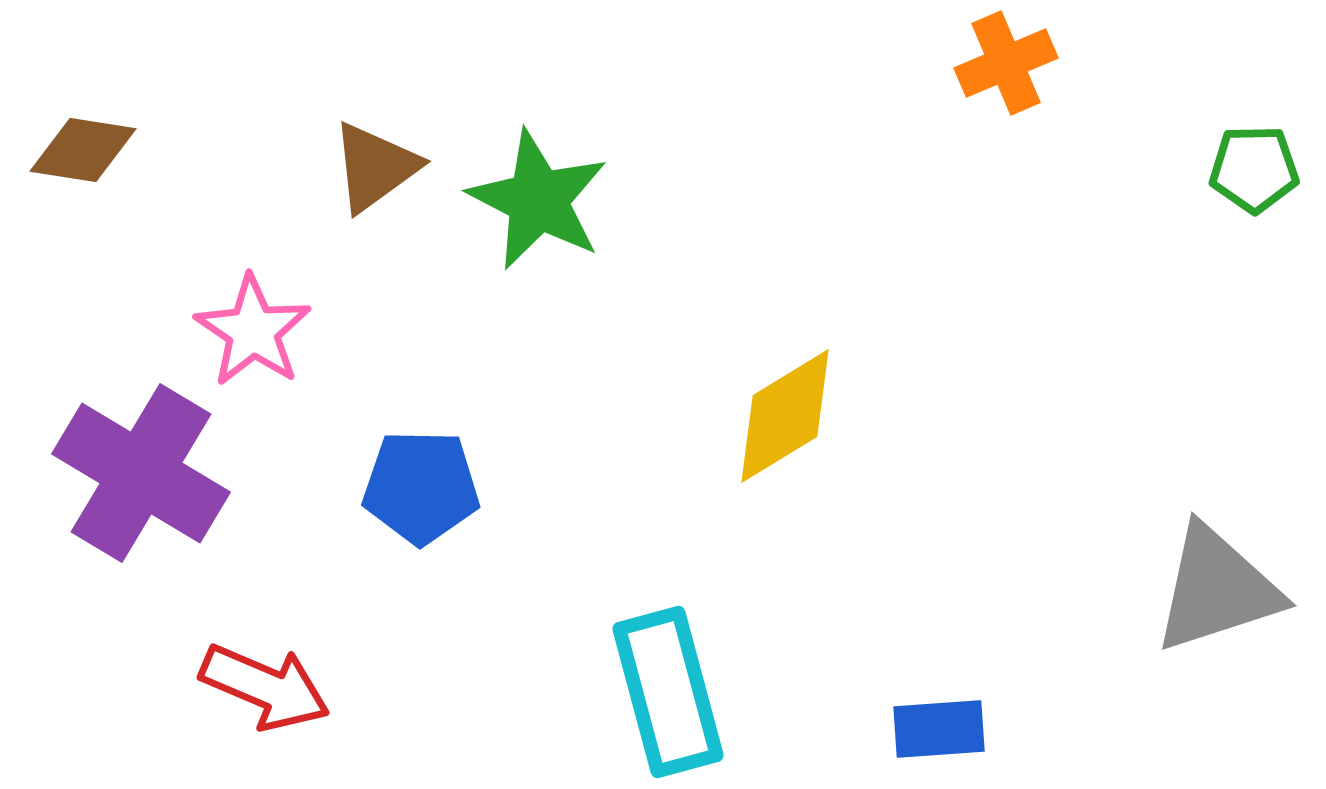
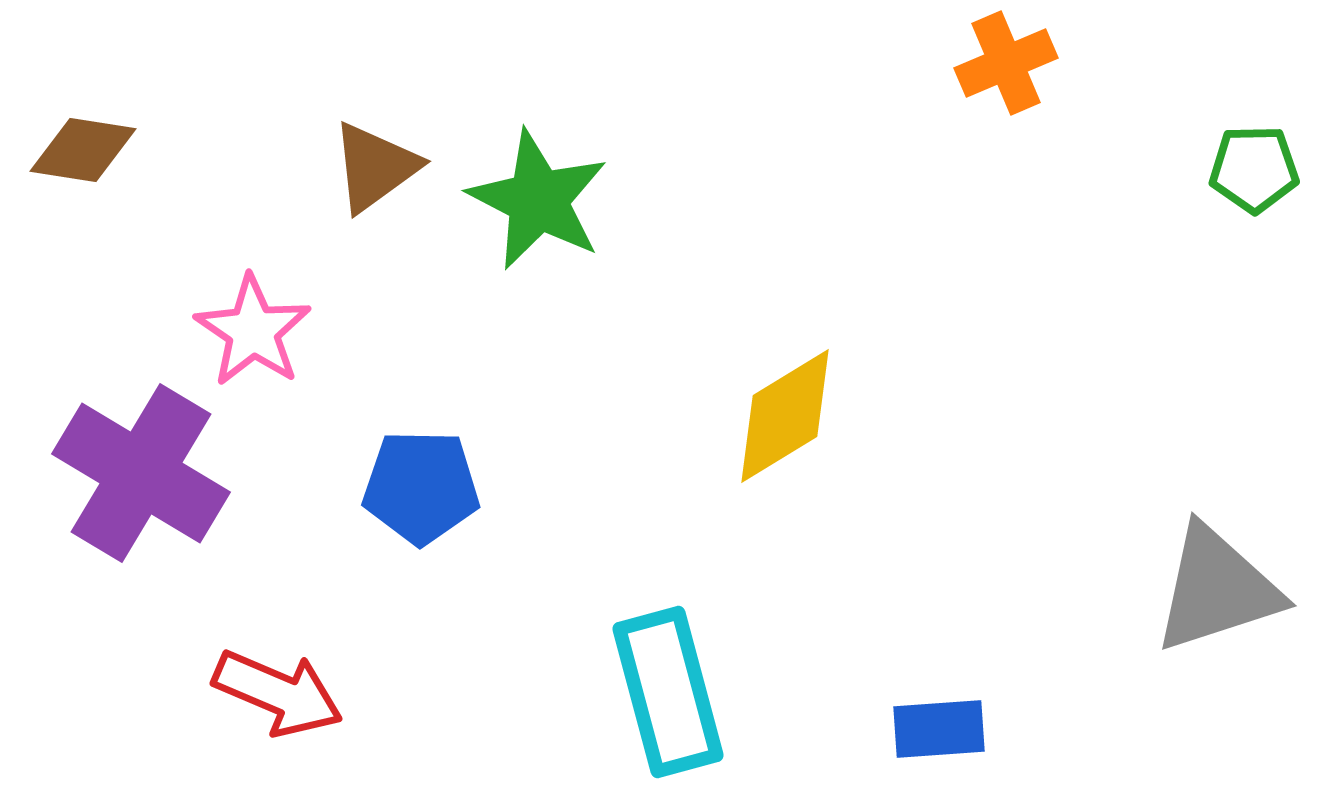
red arrow: moved 13 px right, 6 px down
